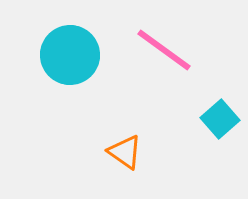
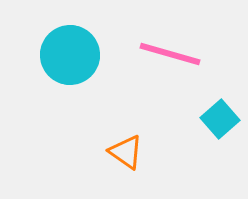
pink line: moved 6 px right, 4 px down; rotated 20 degrees counterclockwise
orange triangle: moved 1 px right
